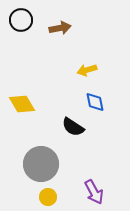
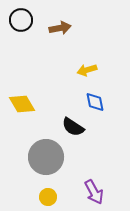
gray circle: moved 5 px right, 7 px up
